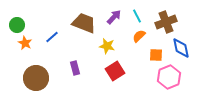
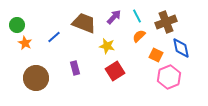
blue line: moved 2 px right
orange square: rotated 24 degrees clockwise
